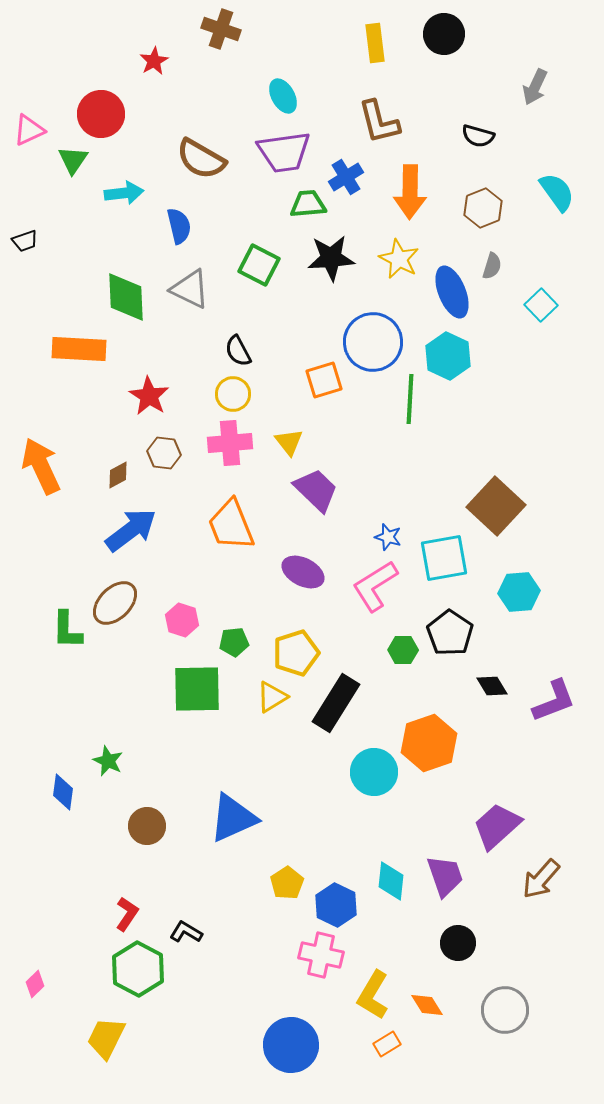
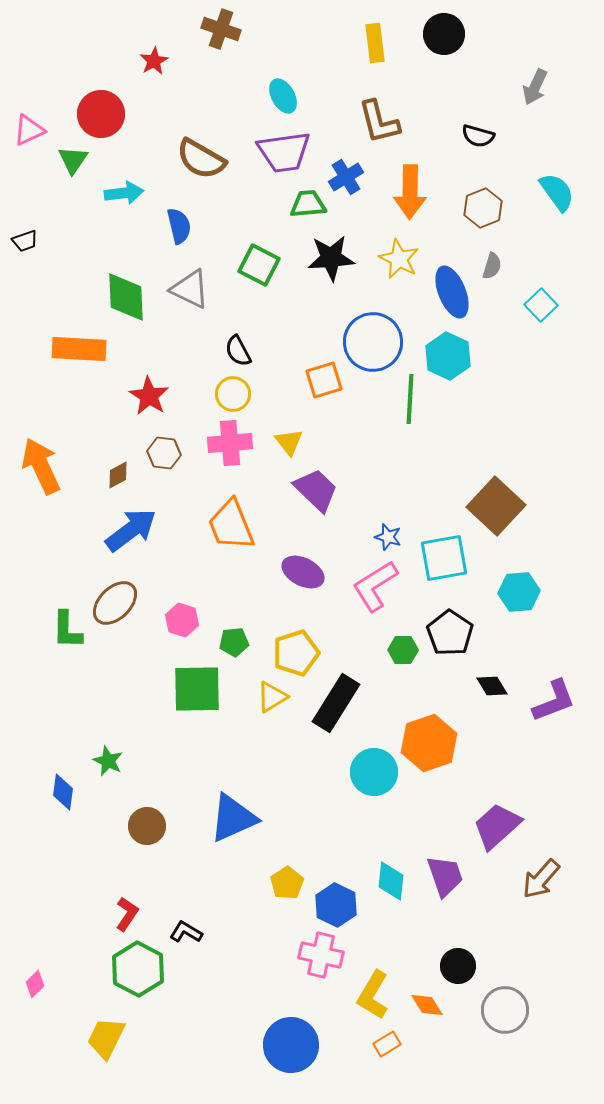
black circle at (458, 943): moved 23 px down
